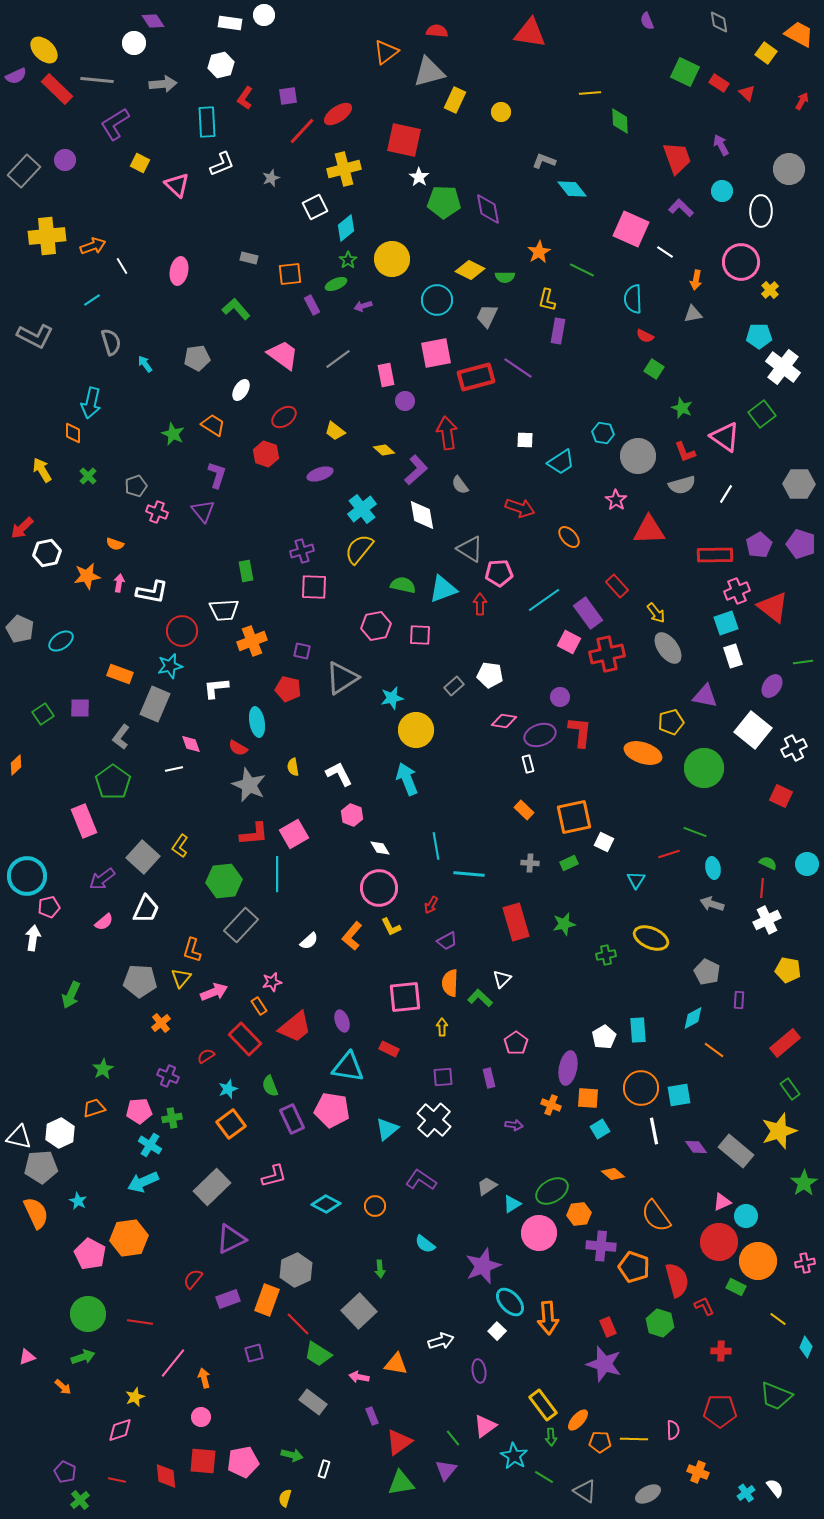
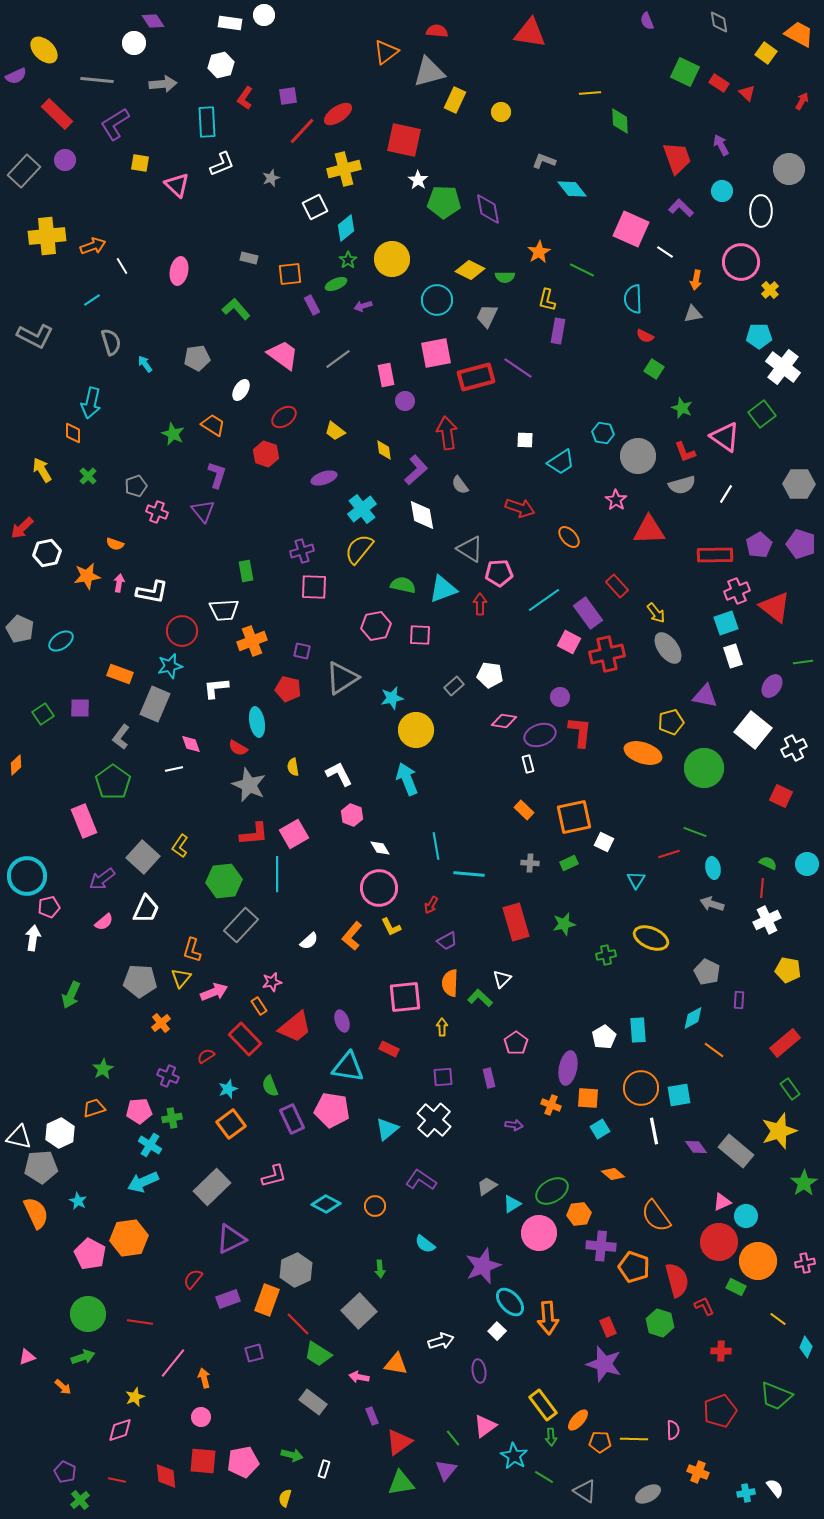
red rectangle at (57, 89): moved 25 px down
yellow square at (140, 163): rotated 18 degrees counterclockwise
white star at (419, 177): moved 1 px left, 3 px down
yellow diamond at (384, 450): rotated 40 degrees clockwise
purple ellipse at (320, 474): moved 4 px right, 4 px down
red triangle at (773, 607): moved 2 px right
red pentagon at (720, 1411): rotated 20 degrees counterclockwise
cyan cross at (746, 1493): rotated 24 degrees clockwise
